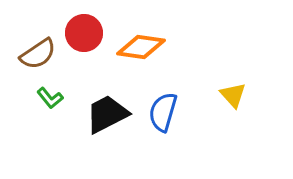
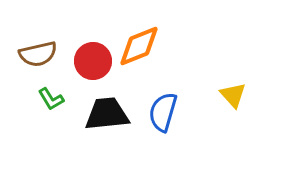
red circle: moved 9 px right, 28 px down
orange diamond: moved 2 px left, 1 px up; rotated 30 degrees counterclockwise
brown semicircle: rotated 21 degrees clockwise
green L-shape: moved 1 px right, 1 px down; rotated 8 degrees clockwise
black trapezoid: rotated 21 degrees clockwise
